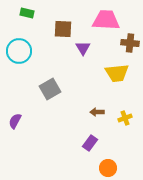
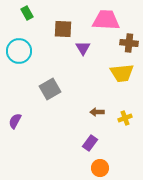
green rectangle: rotated 48 degrees clockwise
brown cross: moved 1 px left
yellow trapezoid: moved 5 px right
orange circle: moved 8 px left
